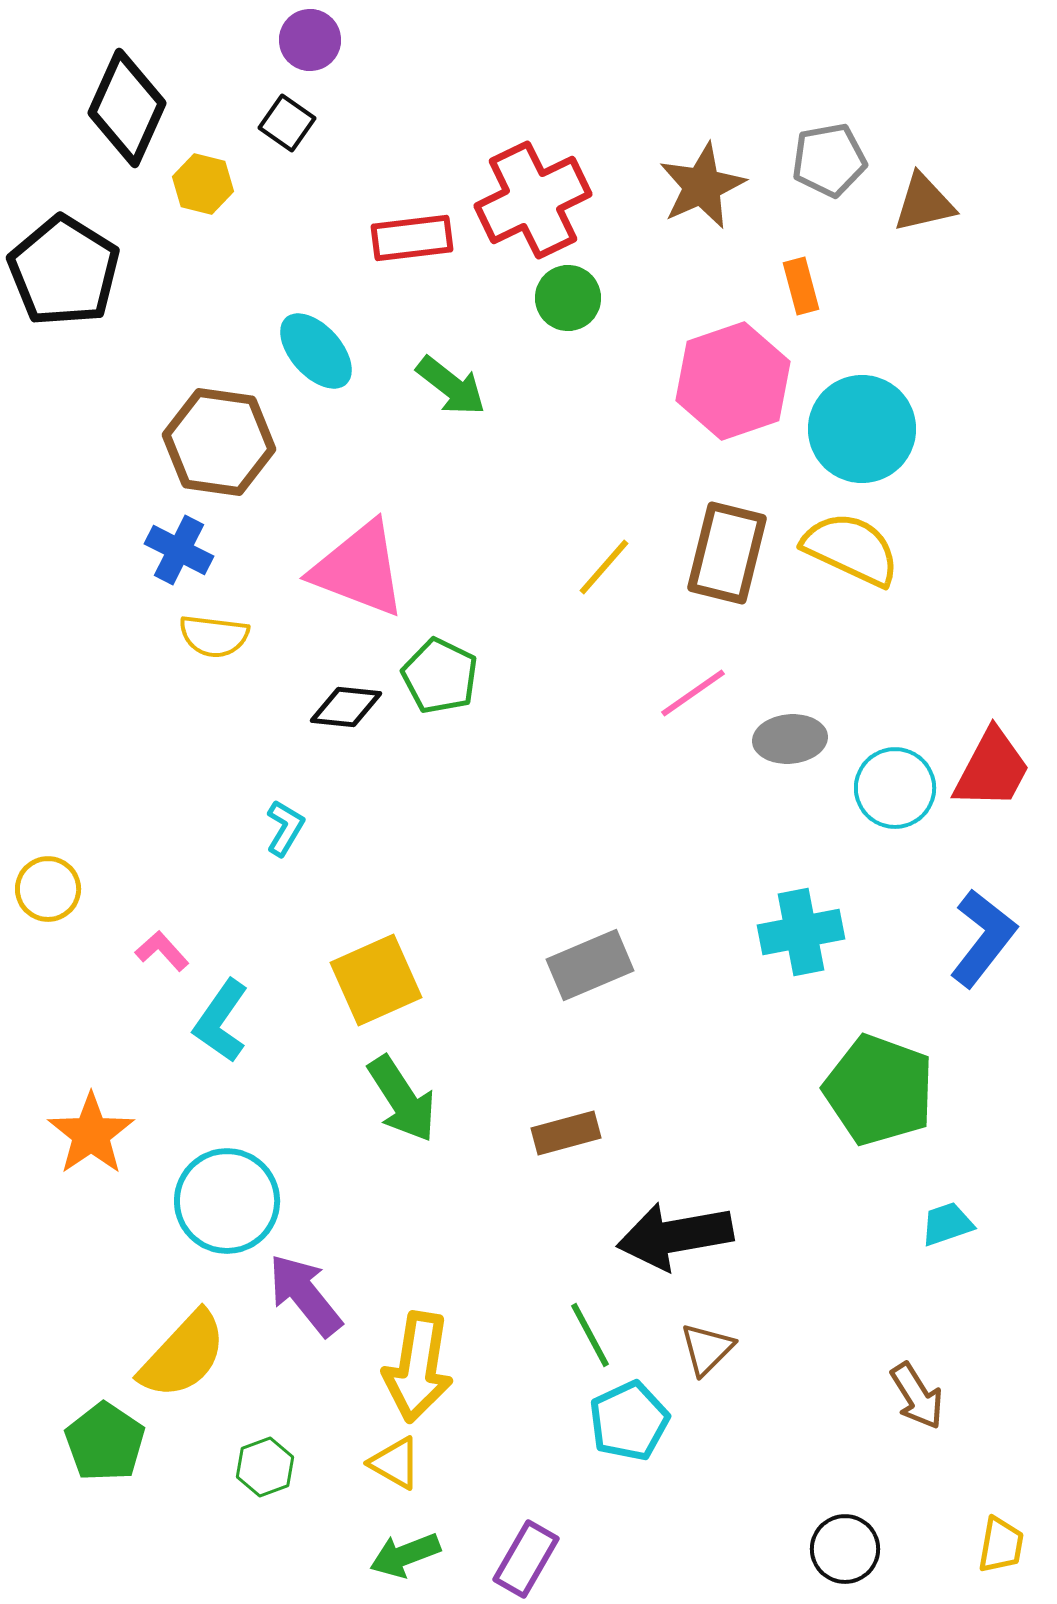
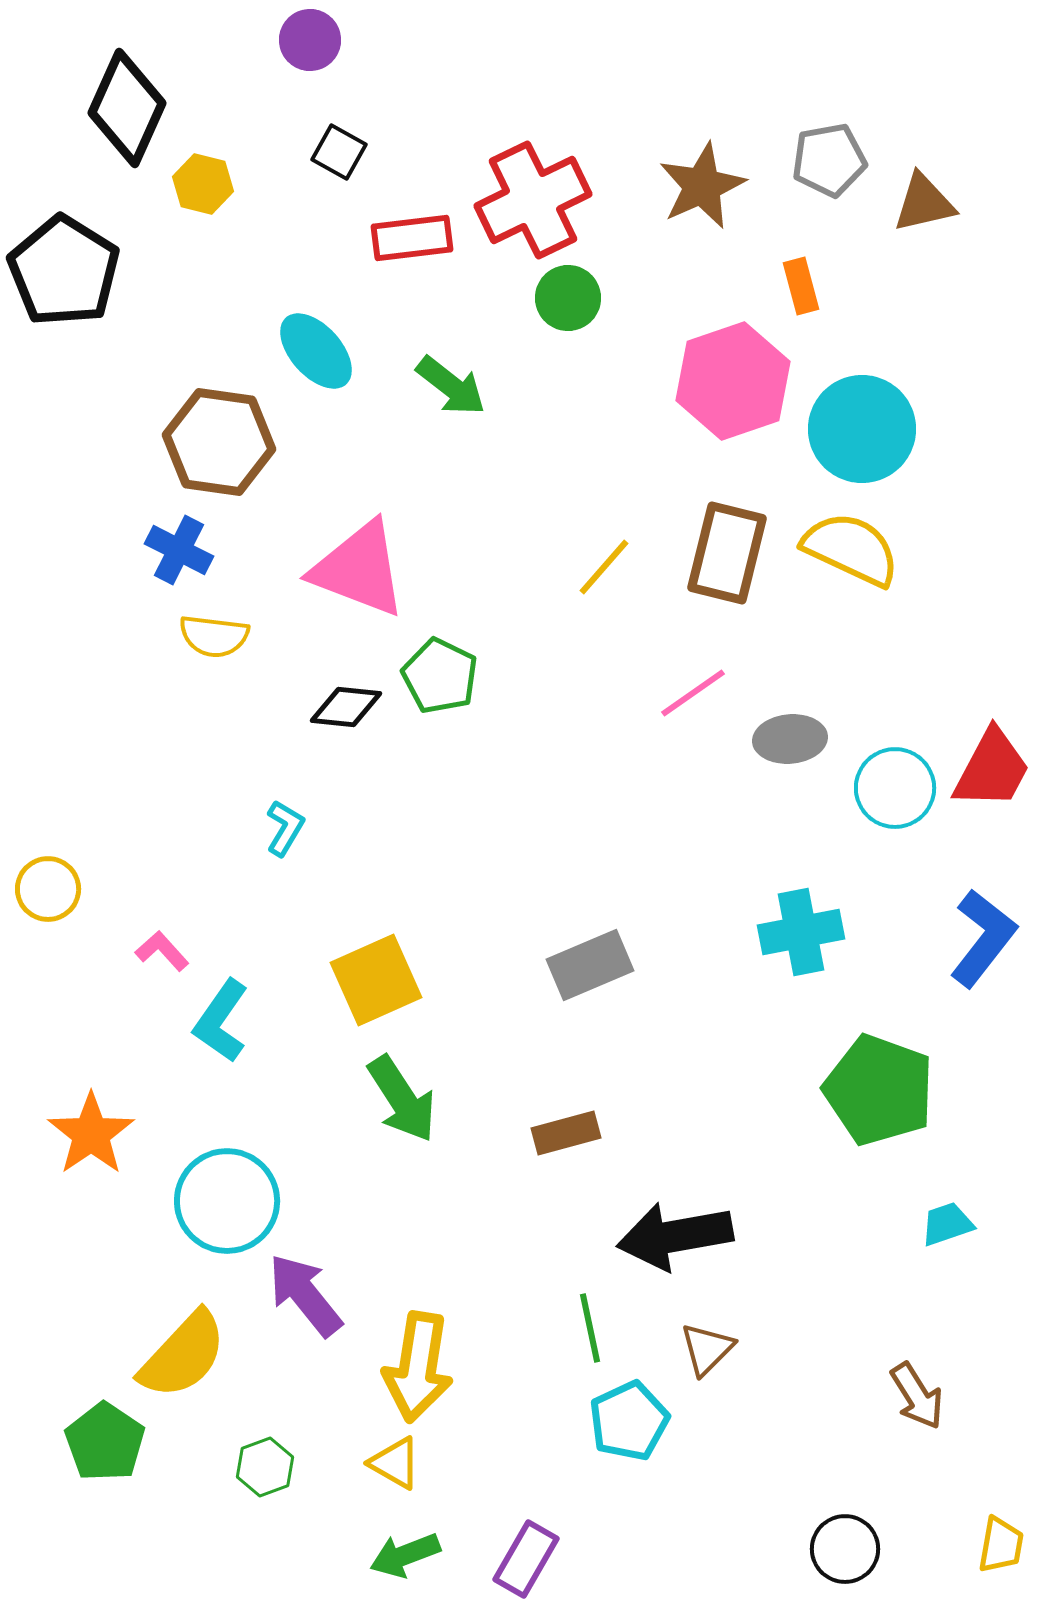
black square at (287, 123): moved 52 px right, 29 px down; rotated 6 degrees counterclockwise
green line at (590, 1335): moved 7 px up; rotated 16 degrees clockwise
